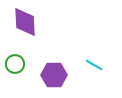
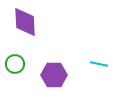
cyan line: moved 5 px right, 1 px up; rotated 18 degrees counterclockwise
